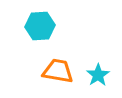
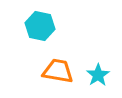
cyan hexagon: rotated 16 degrees clockwise
